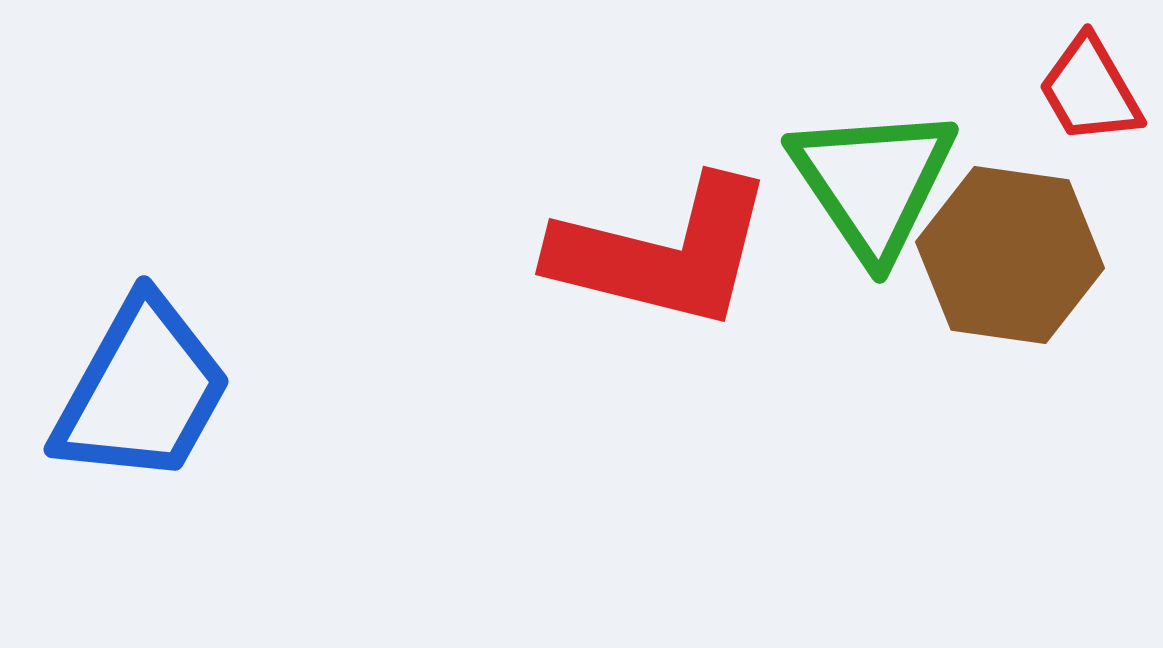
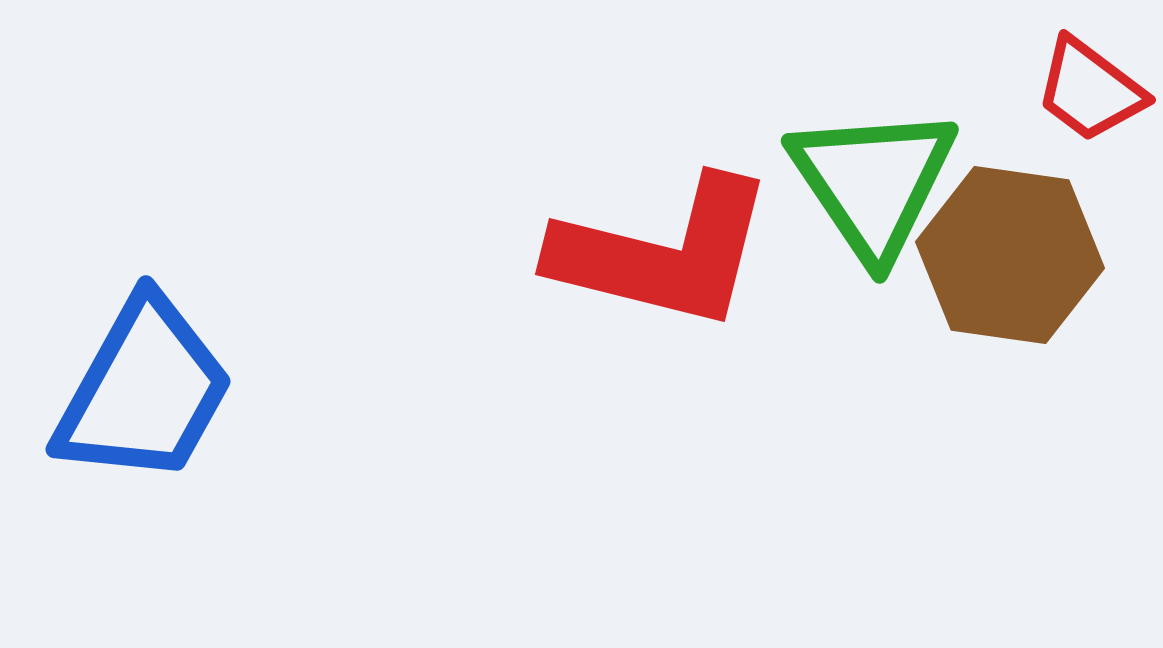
red trapezoid: rotated 23 degrees counterclockwise
blue trapezoid: moved 2 px right
